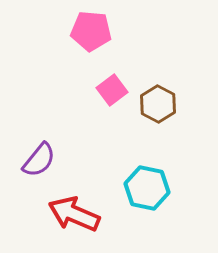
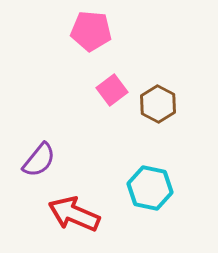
cyan hexagon: moved 3 px right
